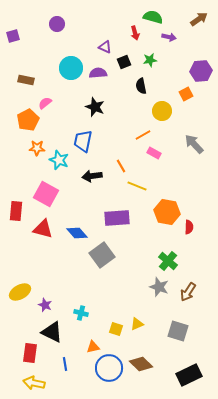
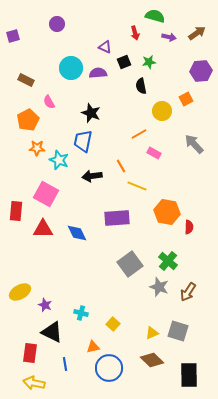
green semicircle at (153, 17): moved 2 px right, 1 px up
brown arrow at (199, 19): moved 2 px left, 14 px down
green star at (150, 60): moved 1 px left, 2 px down
brown rectangle at (26, 80): rotated 14 degrees clockwise
orange square at (186, 94): moved 5 px down
pink semicircle at (45, 103): moved 4 px right, 1 px up; rotated 80 degrees counterclockwise
black star at (95, 107): moved 4 px left, 6 px down
orange line at (143, 135): moved 4 px left, 1 px up
red triangle at (43, 229): rotated 15 degrees counterclockwise
blue diamond at (77, 233): rotated 15 degrees clockwise
gray square at (102, 255): moved 28 px right, 9 px down
yellow triangle at (137, 324): moved 15 px right, 9 px down
yellow square at (116, 329): moved 3 px left, 5 px up; rotated 24 degrees clockwise
brown diamond at (141, 364): moved 11 px right, 4 px up
black rectangle at (189, 375): rotated 65 degrees counterclockwise
